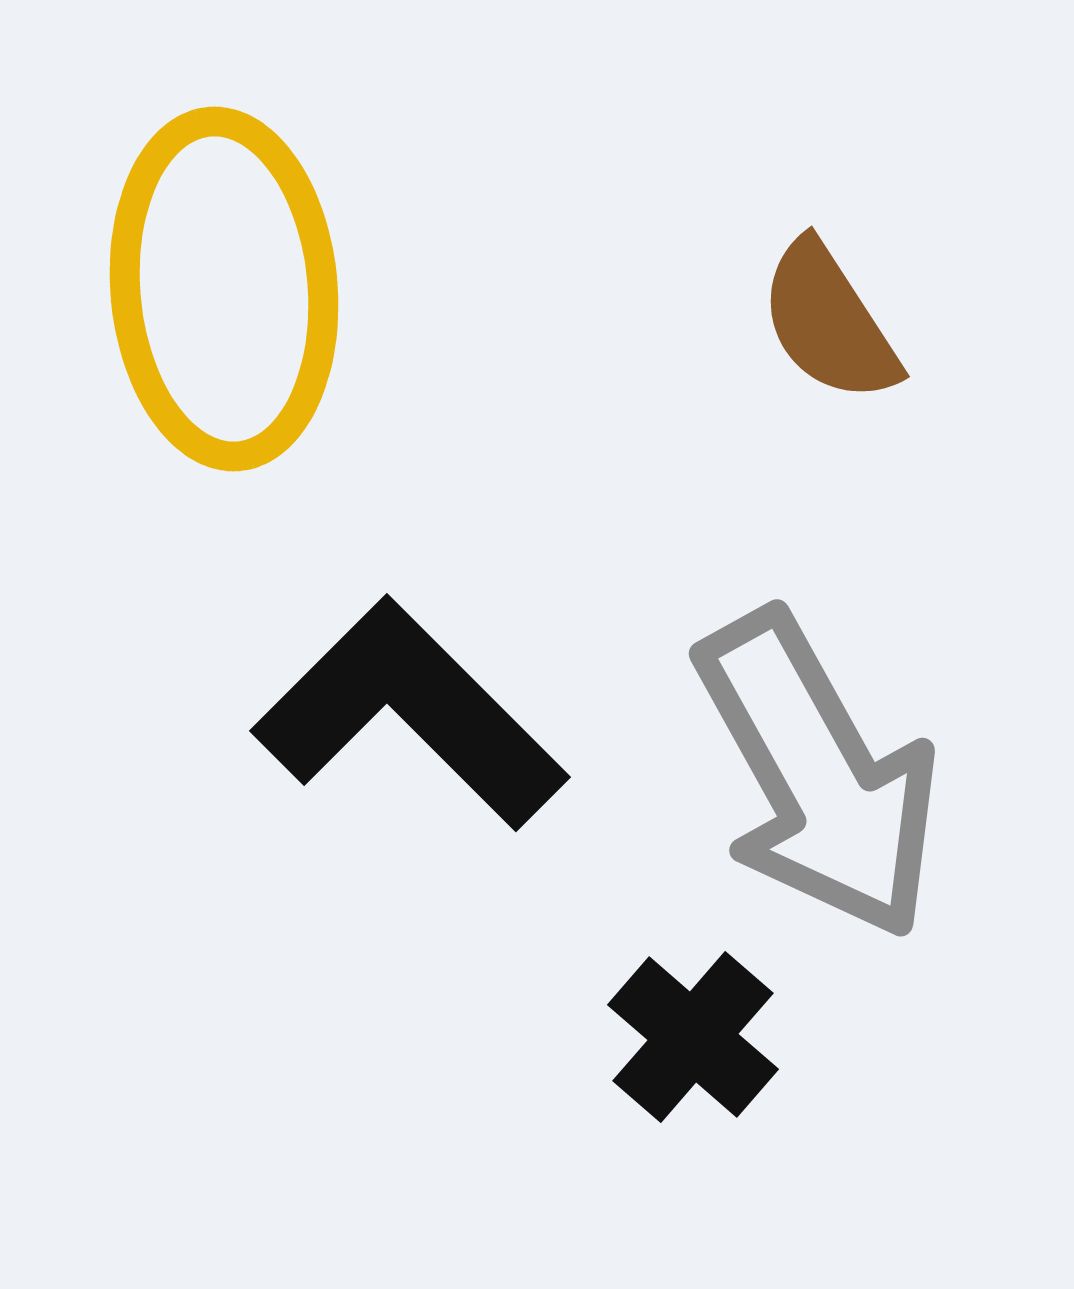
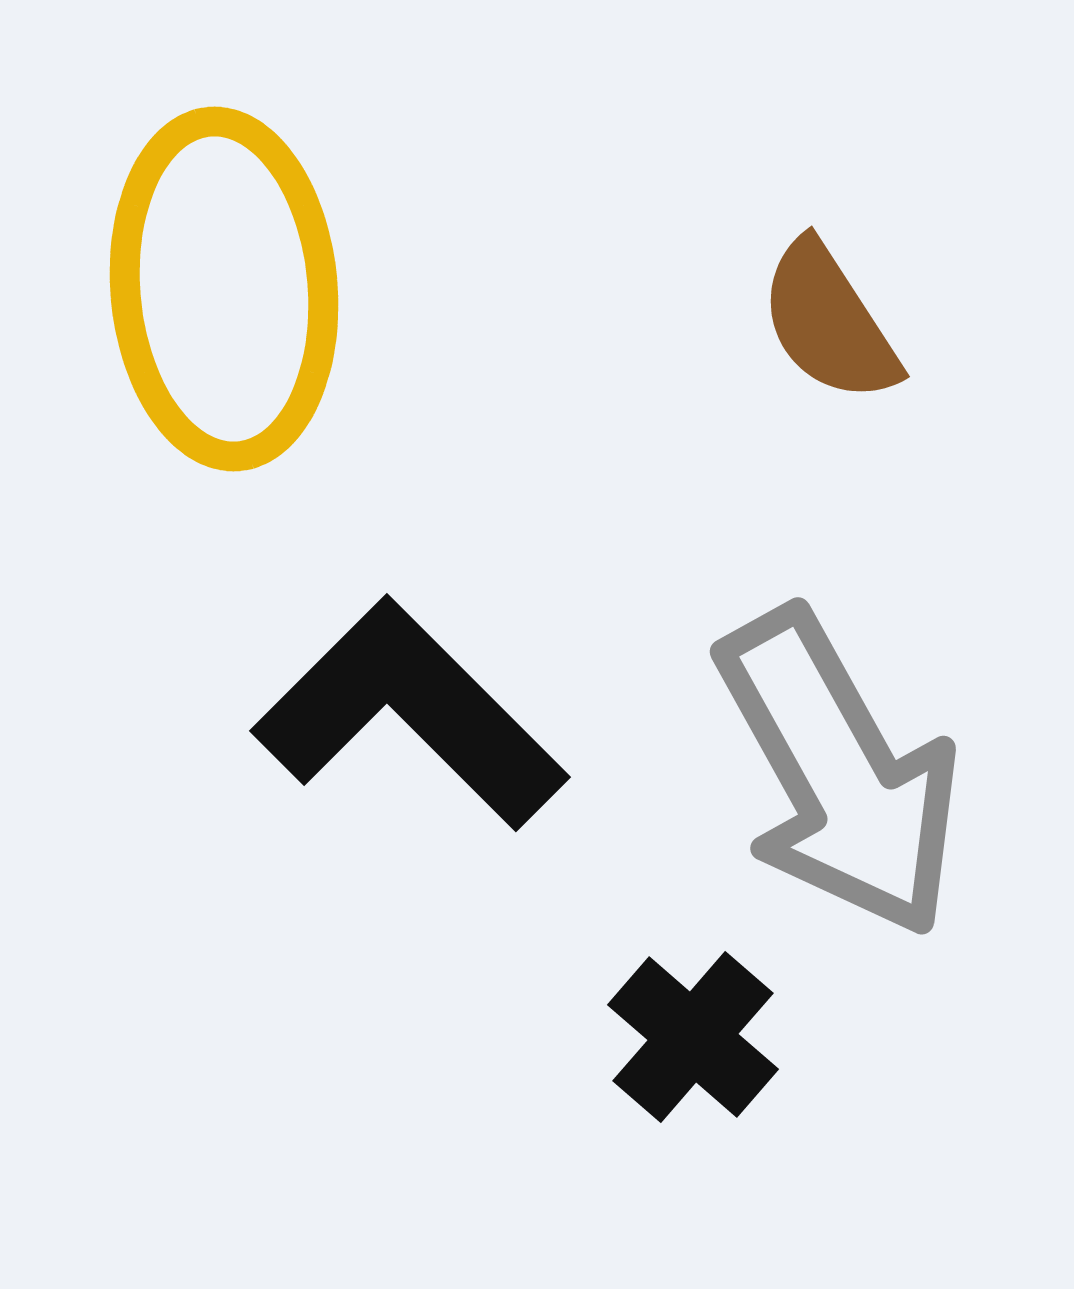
gray arrow: moved 21 px right, 2 px up
